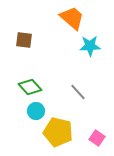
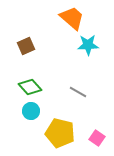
brown square: moved 2 px right, 6 px down; rotated 30 degrees counterclockwise
cyan star: moved 2 px left, 1 px up
gray line: rotated 18 degrees counterclockwise
cyan circle: moved 5 px left
yellow pentagon: moved 2 px right, 1 px down
